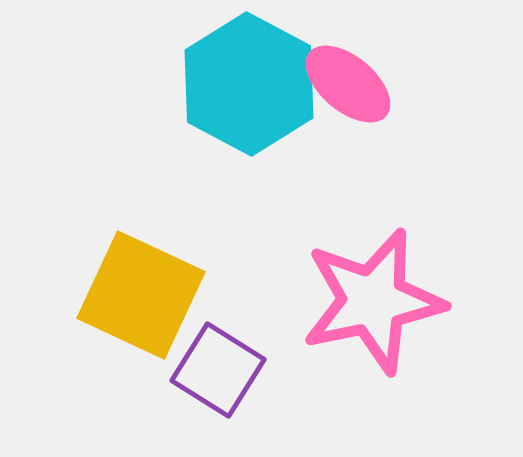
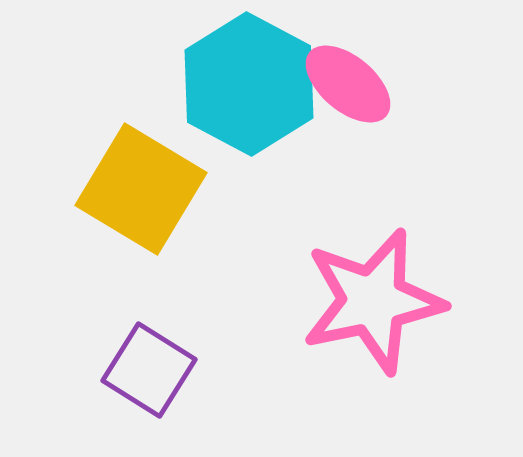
yellow square: moved 106 px up; rotated 6 degrees clockwise
purple square: moved 69 px left
